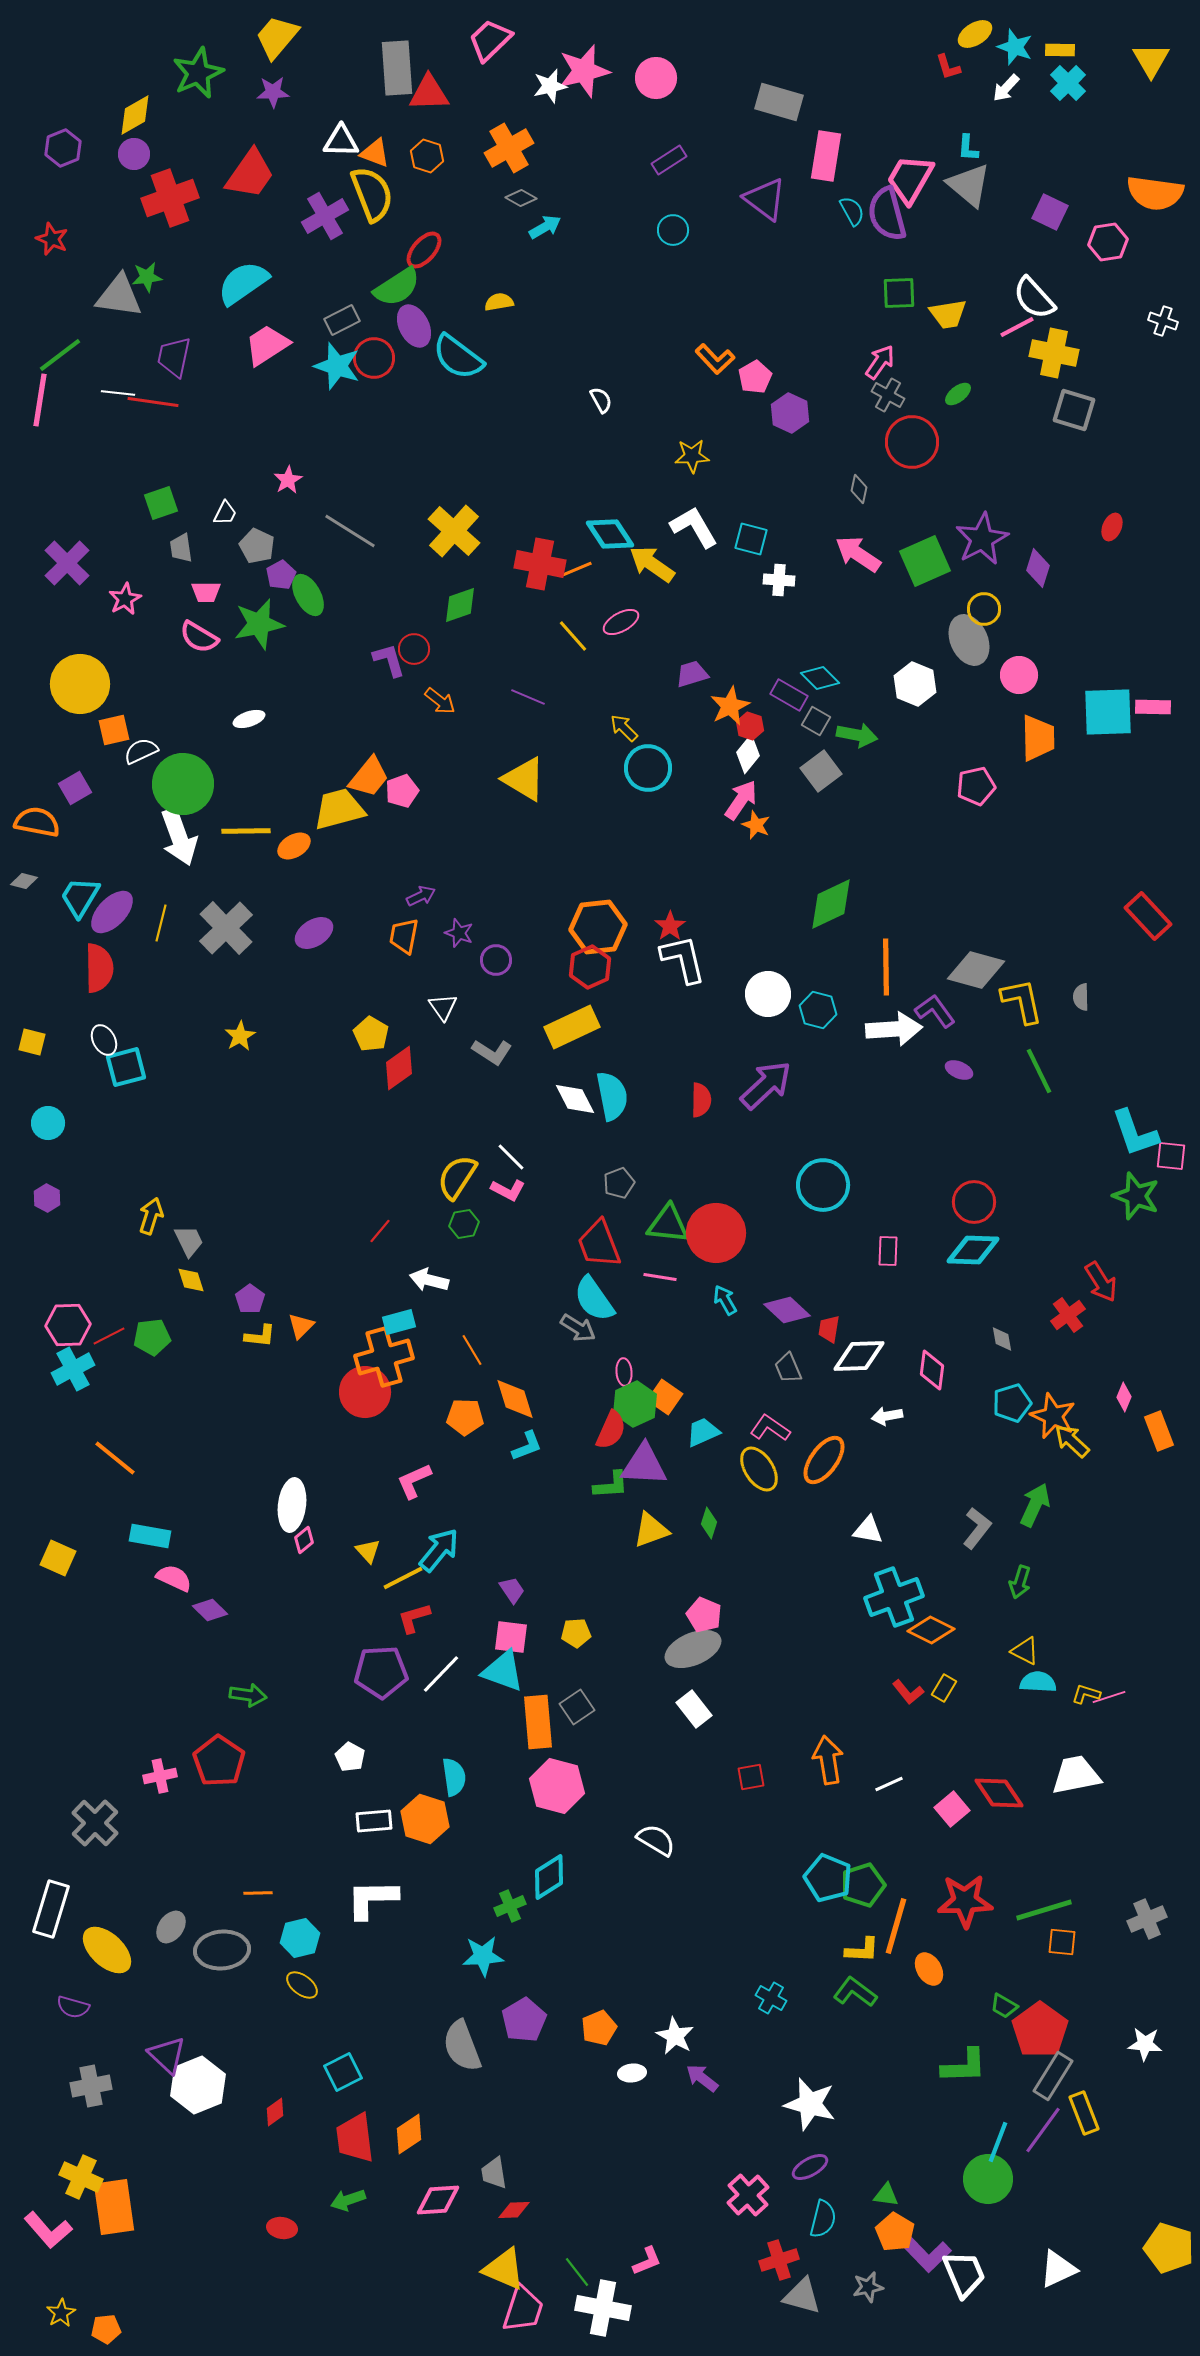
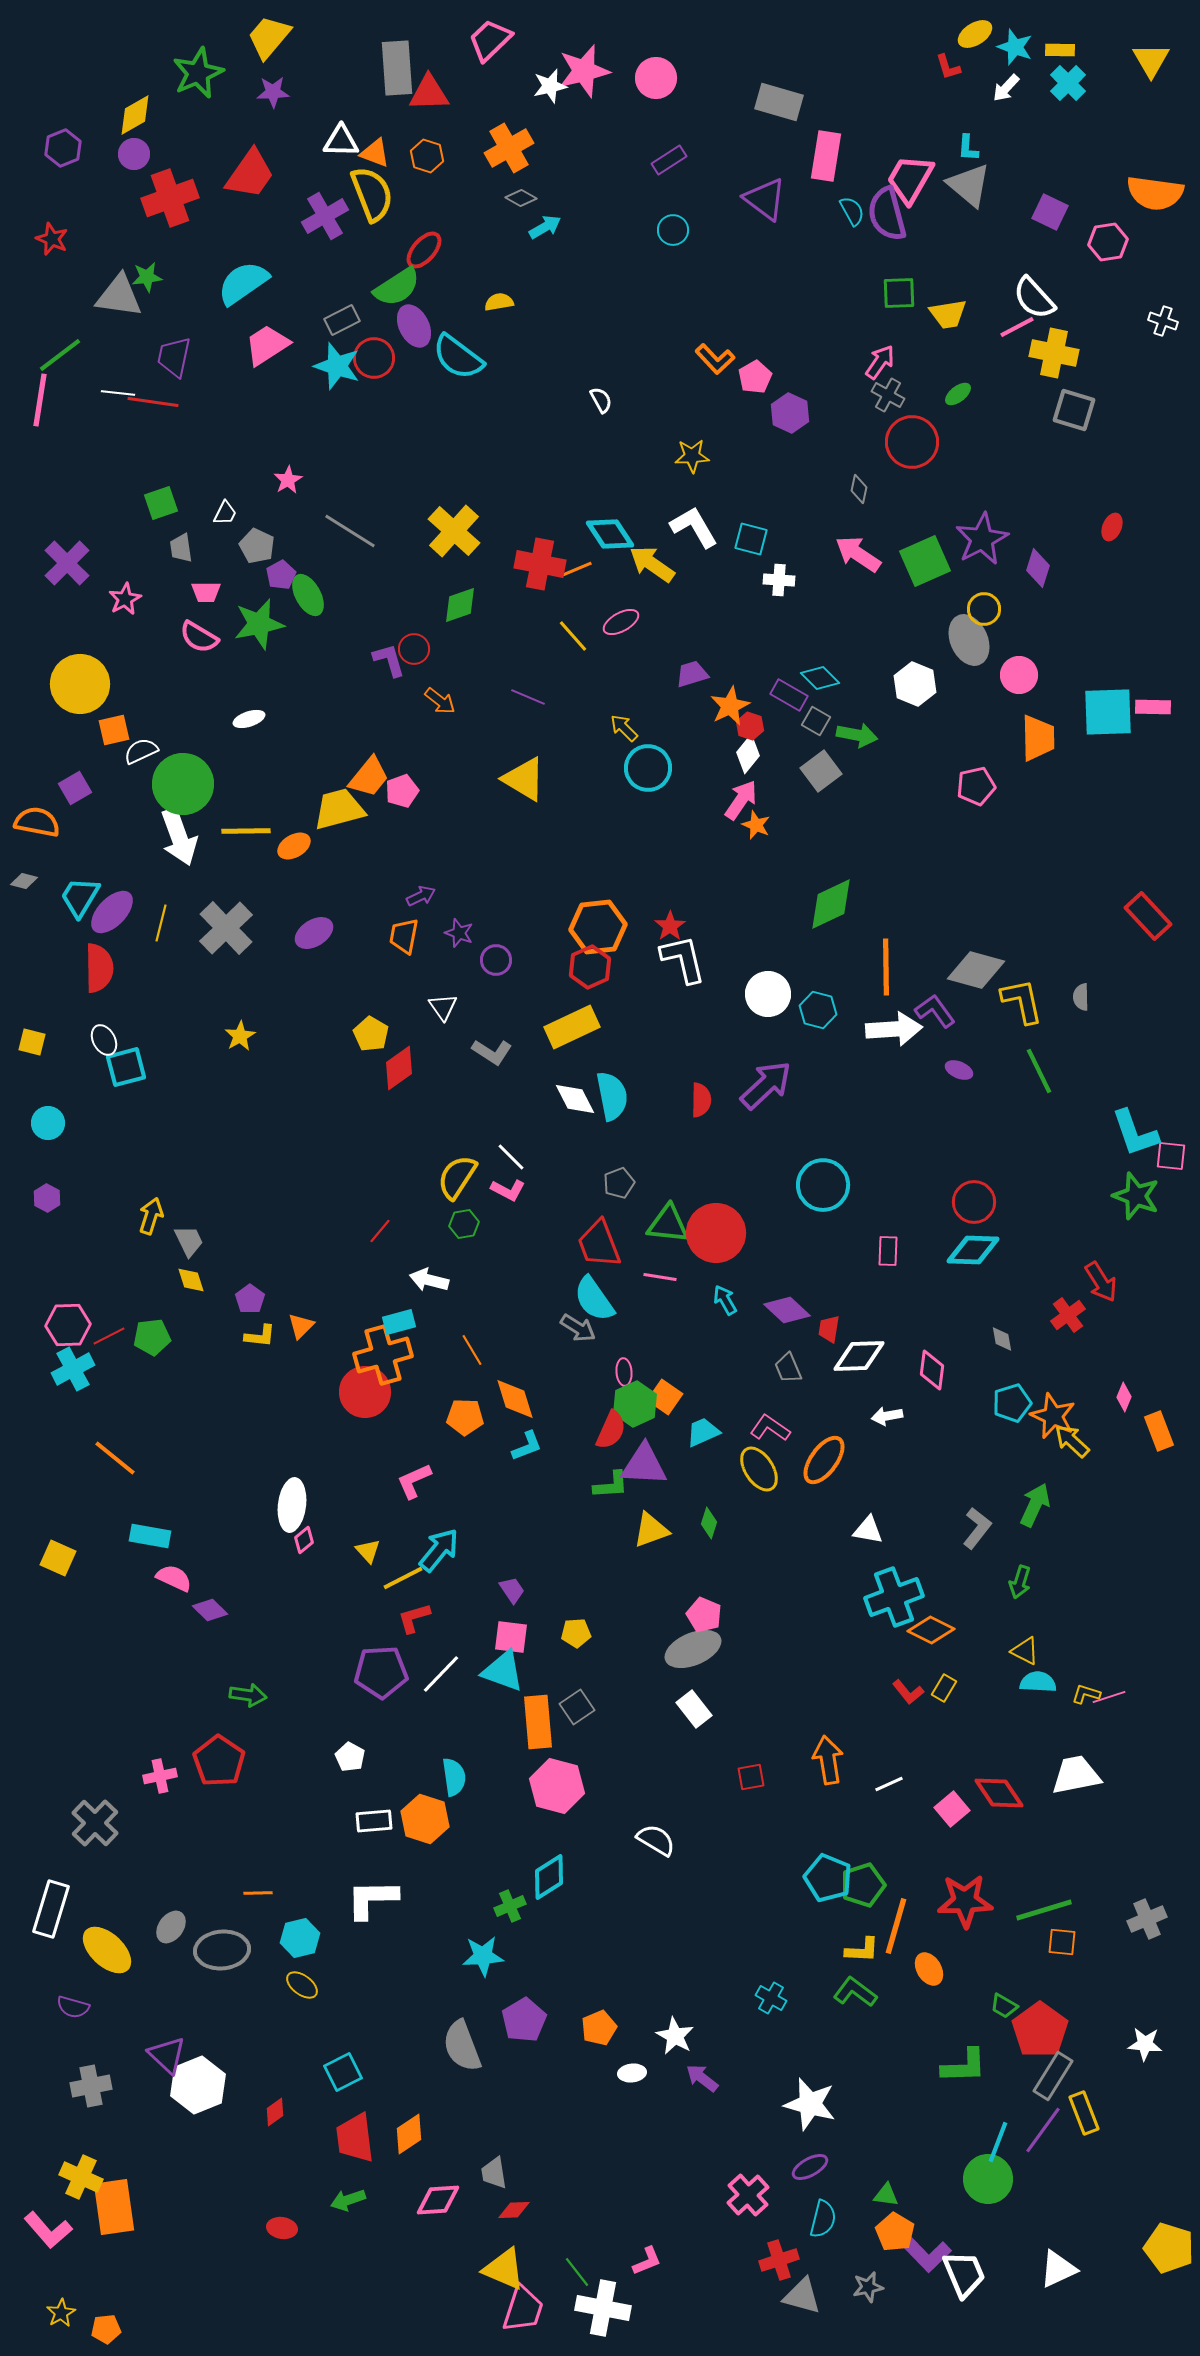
yellow trapezoid at (277, 37): moved 8 px left
orange cross at (384, 1357): moved 1 px left, 2 px up
